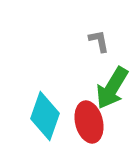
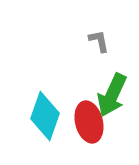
green arrow: moved 7 px down; rotated 6 degrees counterclockwise
